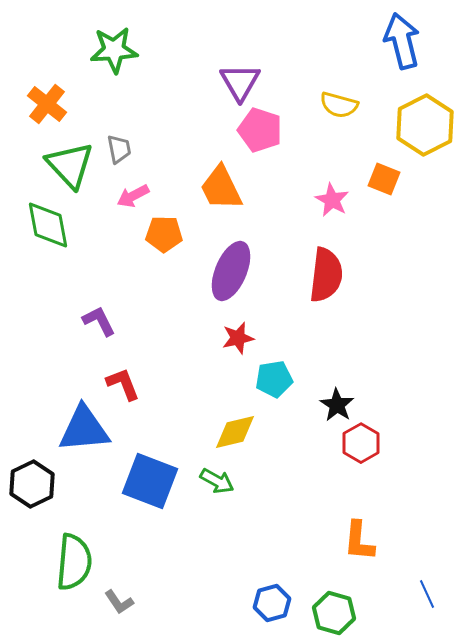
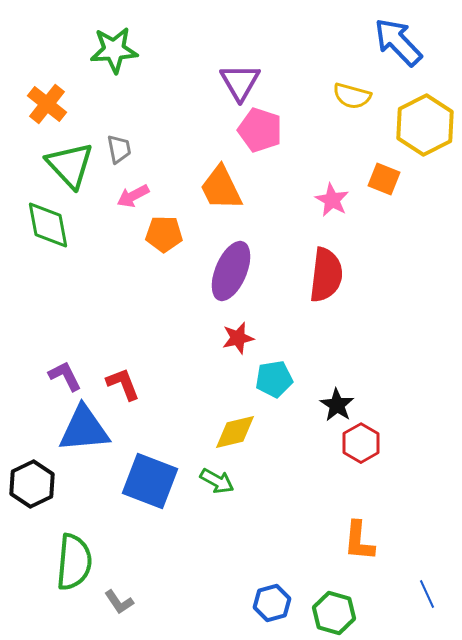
blue arrow: moved 4 px left, 1 px down; rotated 30 degrees counterclockwise
yellow semicircle: moved 13 px right, 9 px up
purple L-shape: moved 34 px left, 55 px down
